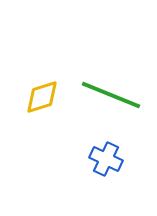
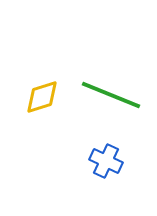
blue cross: moved 2 px down
